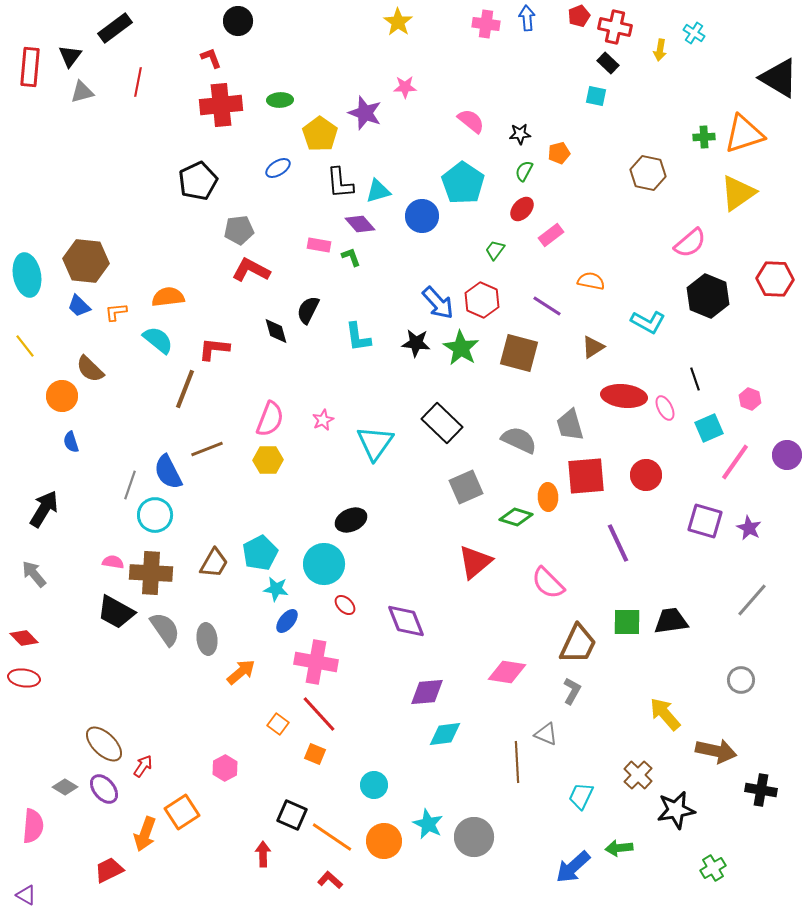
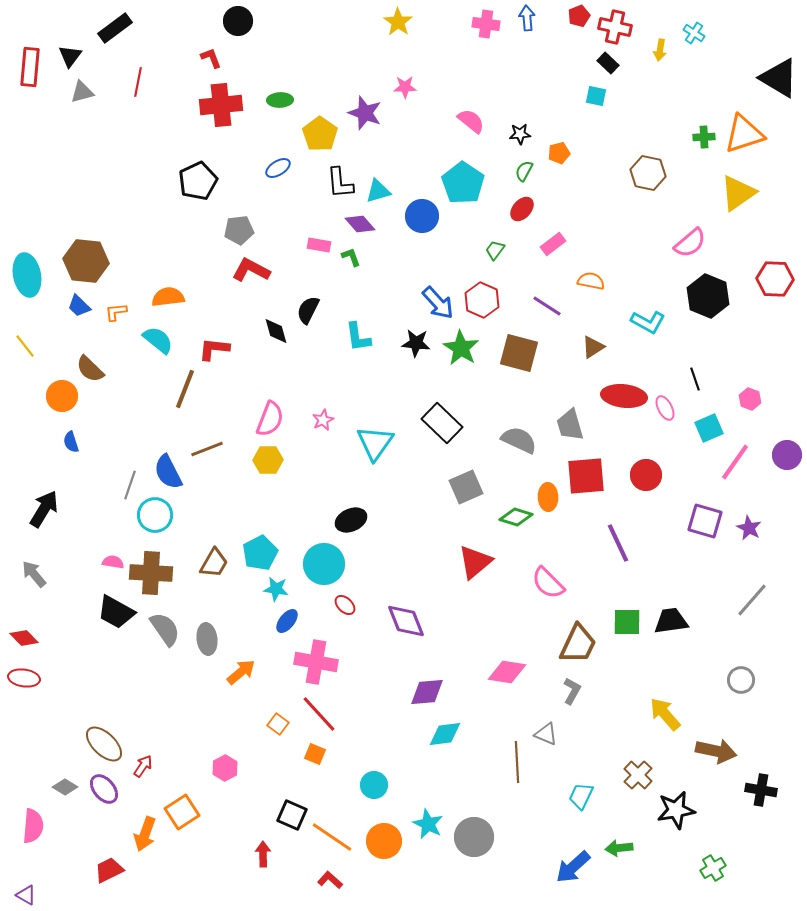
pink rectangle at (551, 235): moved 2 px right, 9 px down
